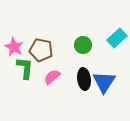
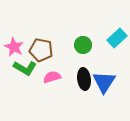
green L-shape: rotated 115 degrees clockwise
pink semicircle: rotated 24 degrees clockwise
